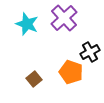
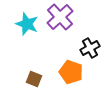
purple cross: moved 4 px left, 1 px up
black cross: moved 4 px up
brown square: rotated 28 degrees counterclockwise
